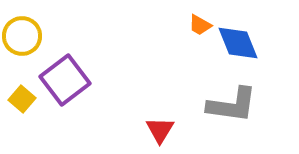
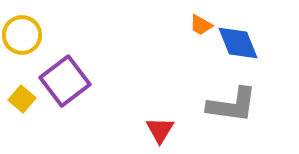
orange trapezoid: moved 1 px right
yellow circle: moved 1 px up
purple square: moved 1 px down
